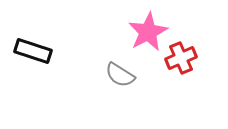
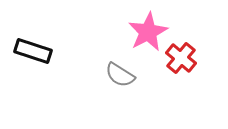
red cross: rotated 28 degrees counterclockwise
